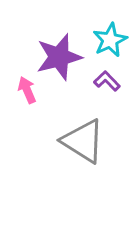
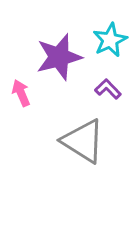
purple L-shape: moved 1 px right, 8 px down
pink arrow: moved 6 px left, 3 px down
